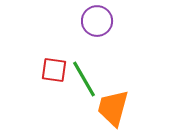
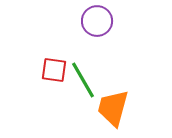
green line: moved 1 px left, 1 px down
